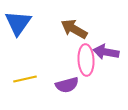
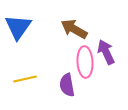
blue triangle: moved 4 px down
purple arrow: rotated 55 degrees clockwise
pink ellipse: moved 1 px left, 2 px down
purple semicircle: rotated 95 degrees clockwise
